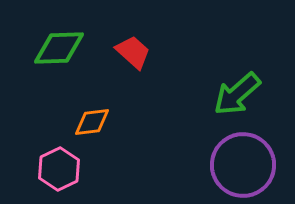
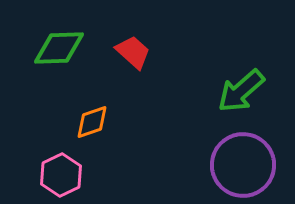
green arrow: moved 4 px right, 3 px up
orange diamond: rotated 12 degrees counterclockwise
pink hexagon: moved 2 px right, 6 px down
